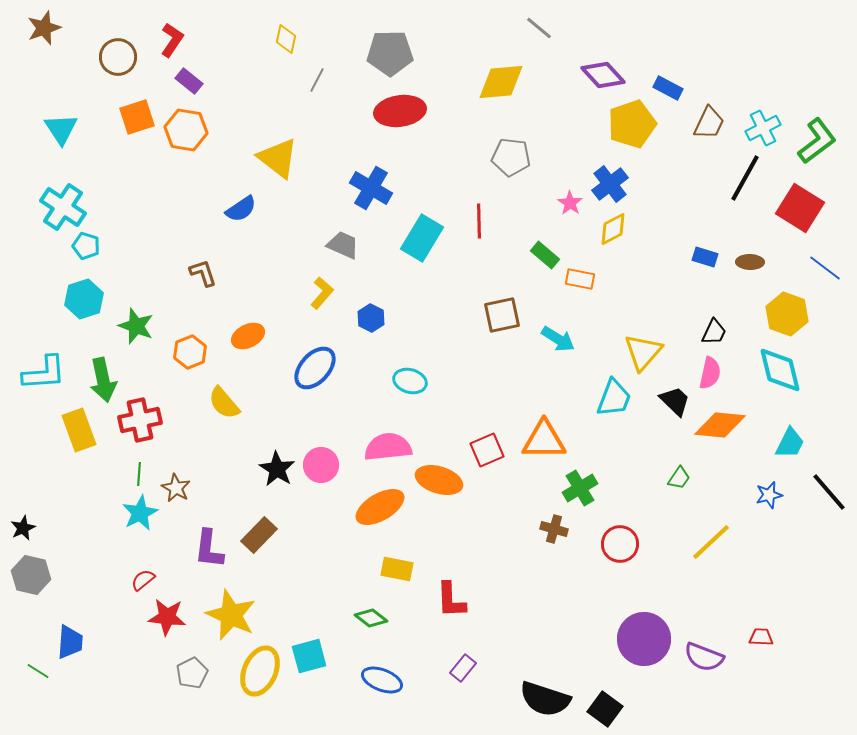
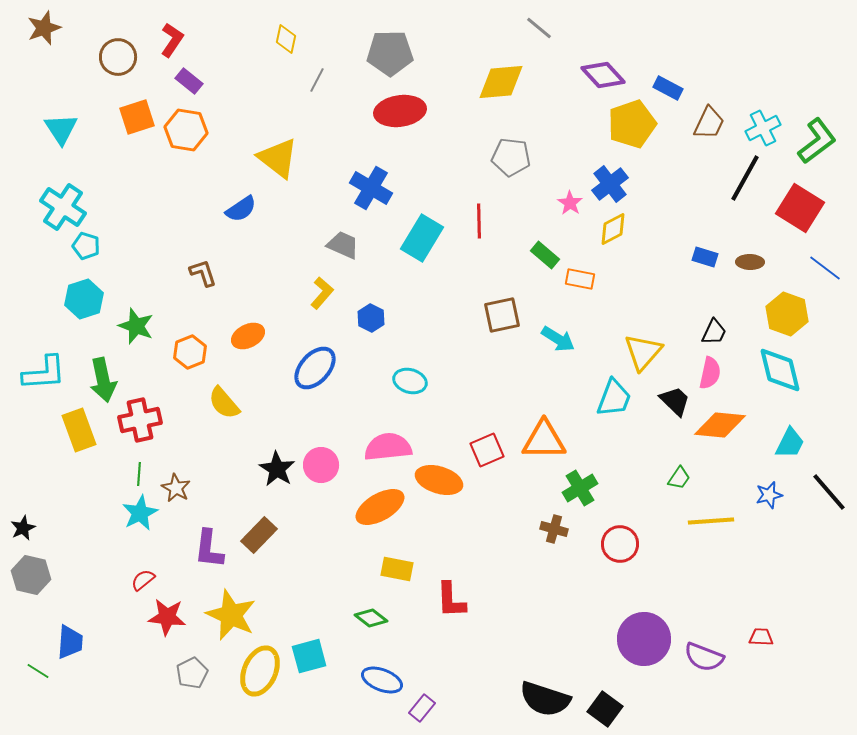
yellow line at (711, 542): moved 21 px up; rotated 39 degrees clockwise
purple rectangle at (463, 668): moved 41 px left, 40 px down
